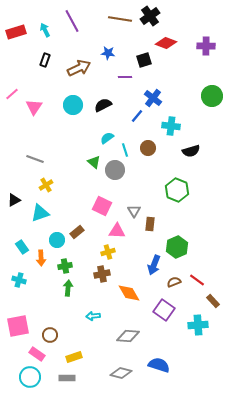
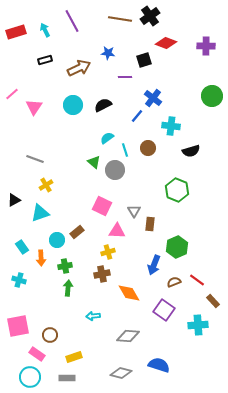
black rectangle at (45, 60): rotated 56 degrees clockwise
